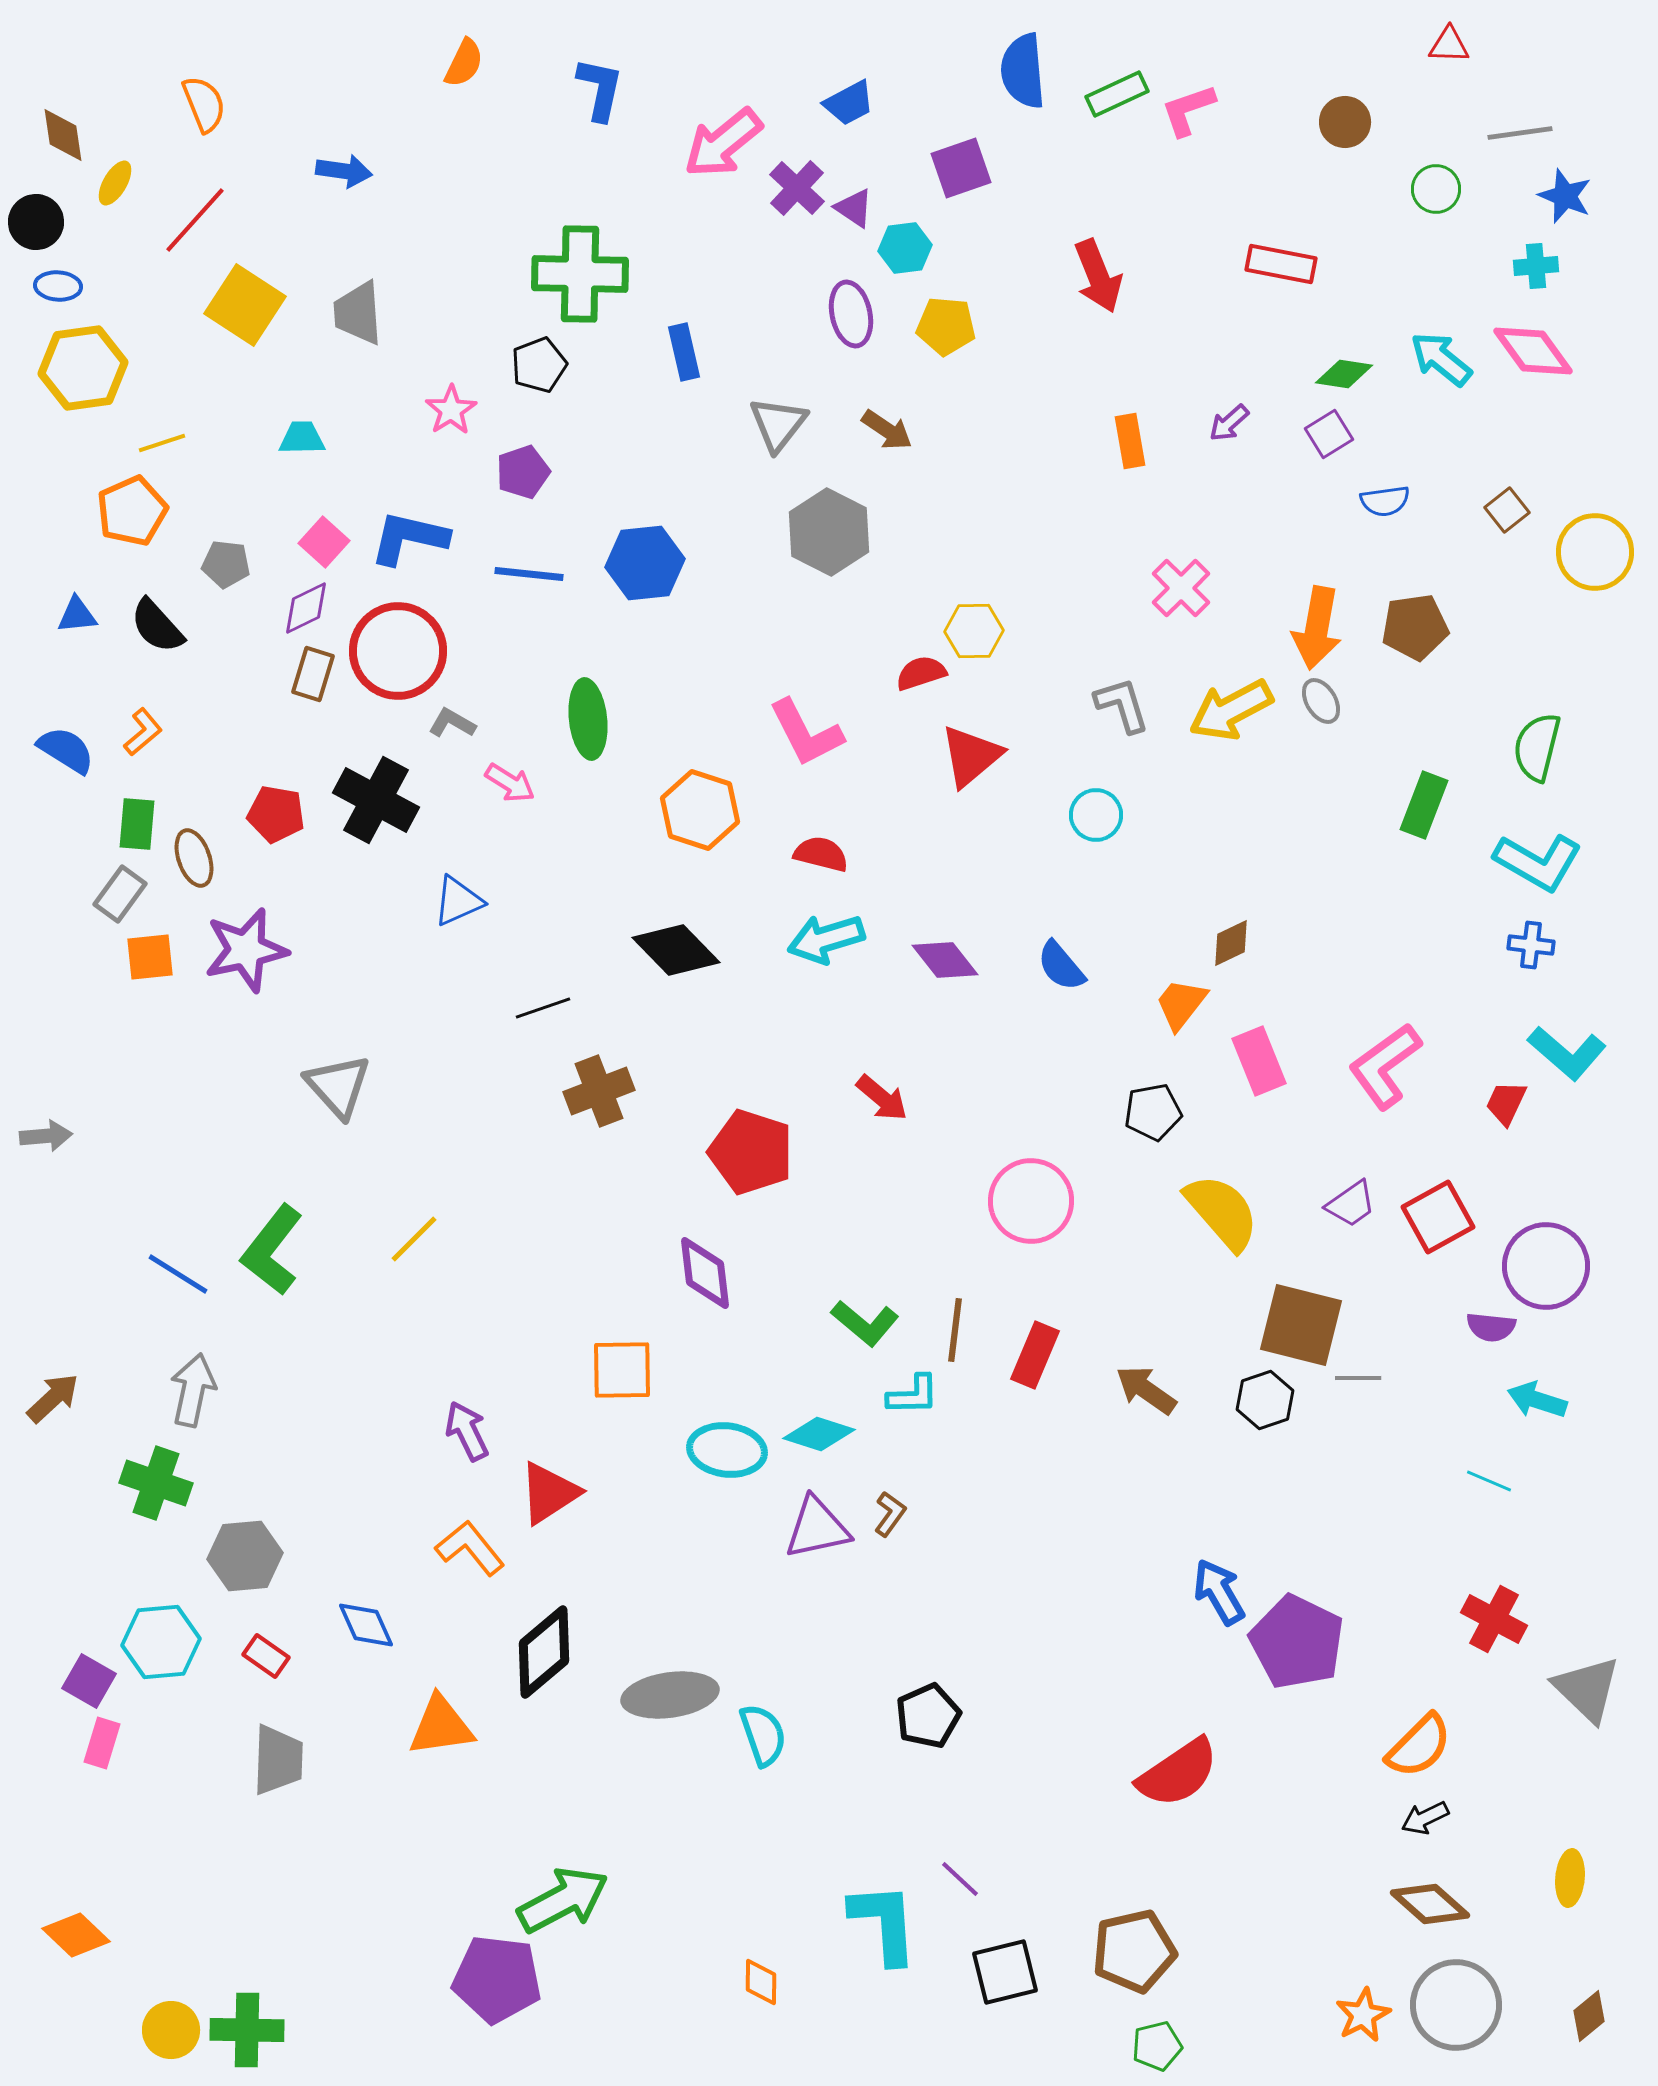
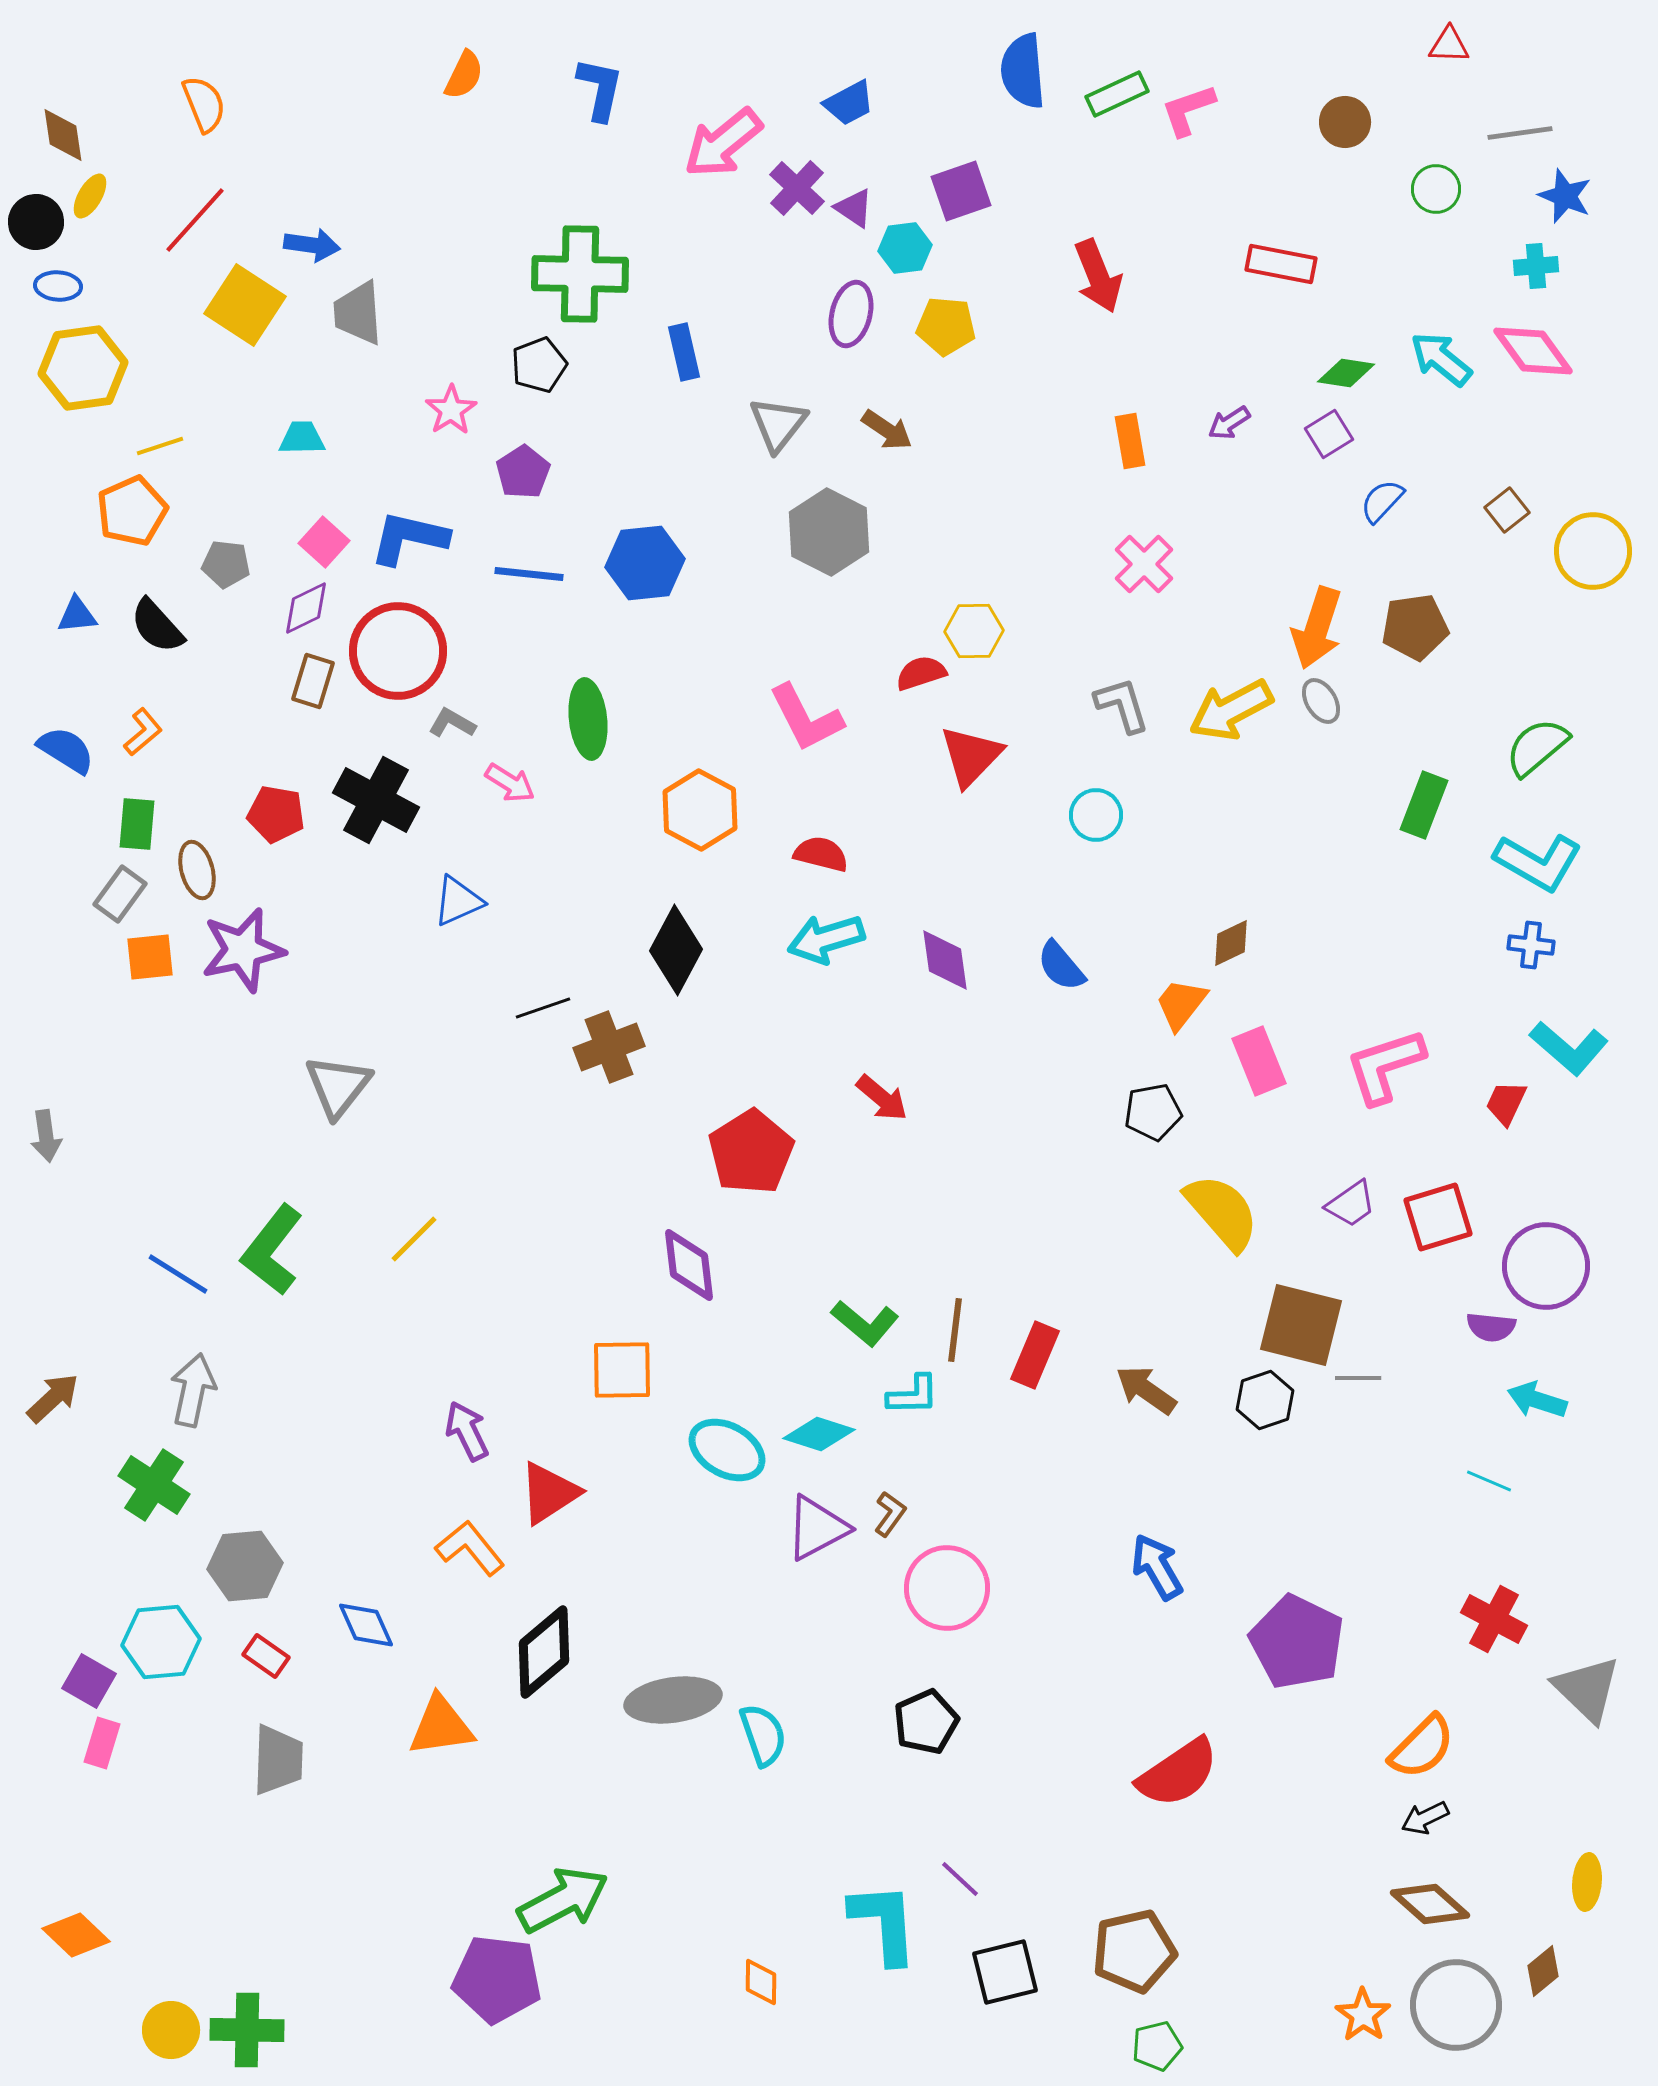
orange semicircle at (464, 63): moved 12 px down
purple square at (961, 168): moved 23 px down
blue arrow at (344, 171): moved 32 px left, 74 px down
yellow ellipse at (115, 183): moved 25 px left, 13 px down
purple ellipse at (851, 314): rotated 26 degrees clockwise
green diamond at (1344, 374): moved 2 px right, 1 px up
purple arrow at (1229, 423): rotated 9 degrees clockwise
yellow line at (162, 443): moved 2 px left, 3 px down
purple pentagon at (523, 472): rotated 14 degrees counterclockwise
blue semicircle at (1385, 501): moved 3 px left; rotated 141 degrees clockwise
yellow circle at (1595, 552): moved 2 px left, 1 px up
pink cross at (1181, 588): moved 37 px left, 24 px up
orange arrow at (1317, 628): rotated 8 degrees clockwise
brown rectangle at (313, 674): moved 7 px down
pink L-shape at (806, 733): moved 15 px up
green semicircle at (1537, 747): rotated 36 degrees clockwise
red triangle at (971, 756): rotated 6 degrees counterclockwise
orange hexagon at (700, 810): rotated 10 degrees clockwise
brown ellipse at (194, 858): moved 3 px right, 12 px down; rotated 4 degrees clockwise
purple star at (246, 950): moved 3 px left
black diamond at (676, 950): rotated 72 degrees clockwise
purple diamond at (945, 960): rotated 30 degrees clockwise
cyan L-shape at (1567, 1053): moved 2 px right, 5 px up
pink L-shape at (1385, 1066): rotated 18 degrees clockwise
gray triangle at (338, 1086): rotated 20 degrees clockwise
brown cross at (599, 1091): moved 10 px right, 44 px up
gray arrow at (46, 1136): rotated 87 degrees clockwise
red pentagon at (751, 1152): rotated 22 degrees clockwise
pink circle at (1031, 1201): moved 84 px left, 387 px down
red square at (1438, 1217): rotated 12 degrees clockwise
purple diamond at (705, 1273): moved 16 px left, 8 px up
cyan ellipse at (727, 1450): rotated 22 degrees clockwise
green cross at (156, 1483): moved 2 px left, 2 px down; rotated 14 degrees clockwise
purple triangle at (817, 1528): rotated 16 degrees counterclockwise
gray hexagon at (245, 1556): moved 10 px down
blue arrow at (1219, 1592): moved 62 px left, 25 px up
gray ellipse at (670, 1695): moved 3 px right, 5 px down
black pentagon at (928, 1716): moved 2 px left, 6 px down
orange semicircle at (1419, 1746): moved 3 px right, 1 px down
yellow ellipse at (1570, 1878): moved 17 px right, 4 px down
orange star at (1363, 2015): rotated 10 degrees counterclockwise
brown diamond at (1589, 2016): moved 46 px left, 45 px up
